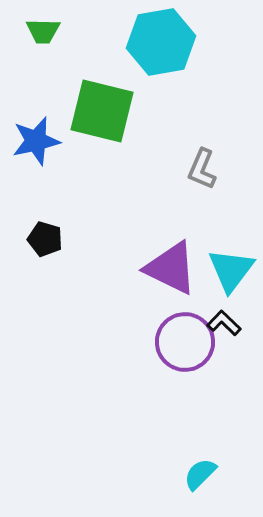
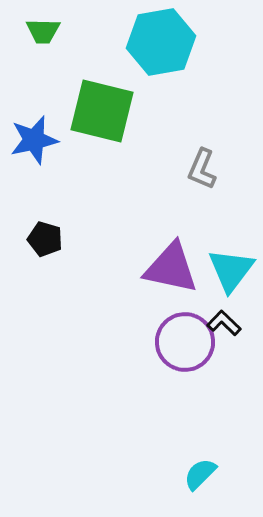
blue star: moved 2 px left, 1 px up
purple triangle: rotated 14 degrees counterclockwise
